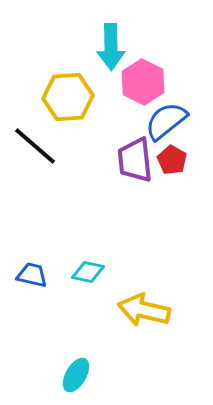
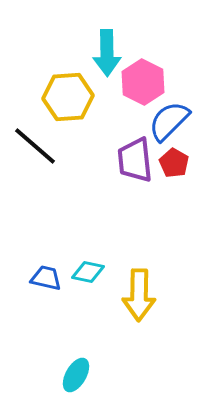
cyan arrow: moved 4 px left, 6 px down
blue semicircle: moved 3 px right; rotated 6 degrees counterclockwise
red pentagon: moved 2 px right, 3 px down
blue trapezoid: moved 14 px right, 3 px down
yellow arrow: moved 5 px left, 15 px up; rotated 102 degrees counterclockwise
